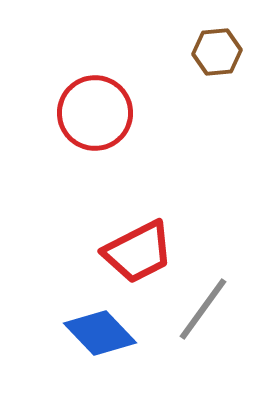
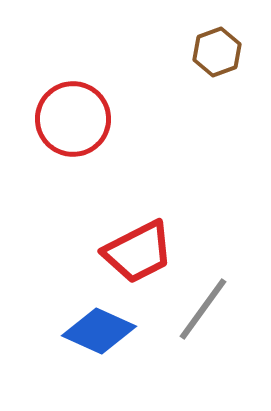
brown hexagon: rotated 15 degrees counterclockwise
red circle: moved 22 px left, 6 px down
blue diamond: moved 1 px left, 2 px up; rotated 22 degrees counterclockwise
